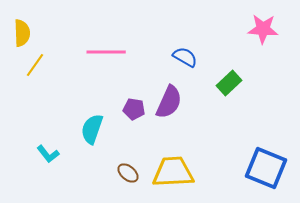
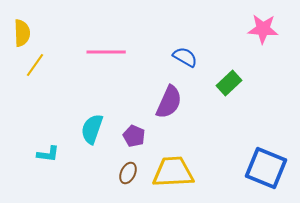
purple pentagon: moved 27 px down; rotated 15 degrees clockwise
cyan L-shape: rotated 45 degrees counterclockwise
brown ellipse: rotated 75 degrees clockwise
